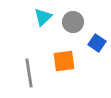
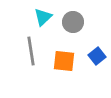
blue square: moved 13 px down; rotated 18 degrees clockwise
orange square: rotated 15 degrees clockwise
gray line: moved 2 px right, 22 px up
